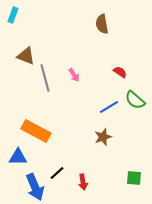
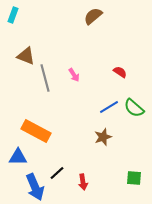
brown semicircle: moved 9 px left, 8 px up; rotated 60 degrees clockwise
green semicircle: moved 1 px left, 8 px down
